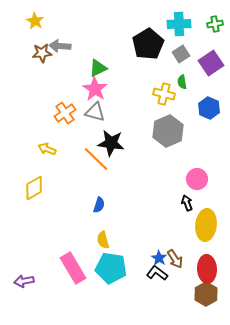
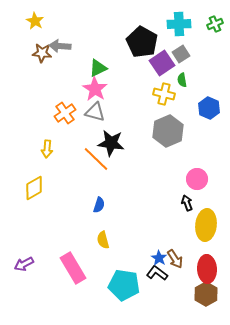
green cross: rotated 14 degrees counterclockwise
black pentagon: moved 6 px left, 2 px up; rotated 12 degrees counterclockwise
brown star: rotated 12 degrees clockwise
purple square: moved 49 px left
green semicircle: moved 2 px up
yellow arrow: rotated 108 degrees counterclockwise
cyan pentagon: moved 13 px right, 17 px down
purple arrow: moved 17 px up; rotated 18 degrees counterclockwise
